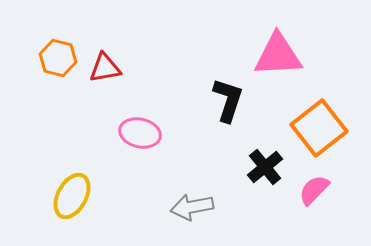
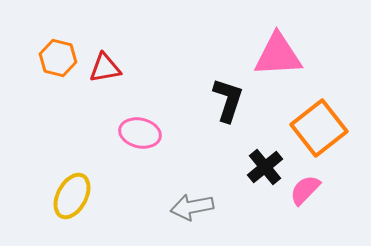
pink semicircle: moved 9 px left
